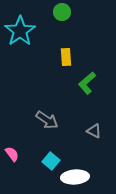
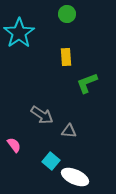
green circle: moved 5 px right, 2 px down
cyan star: moved 1 px left, 2 px down
green L-shape: rotated 20 degrees clockwise
gray arrow: moved 5 px left, 5 px up
gray triangle: moved 25 px left; rotated 21 degrees counterclockwise
pink semicircle: moved 2 px right, 9 px up
white ellipse: rotated 28 degrees clockwise
